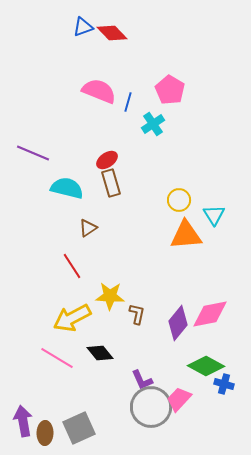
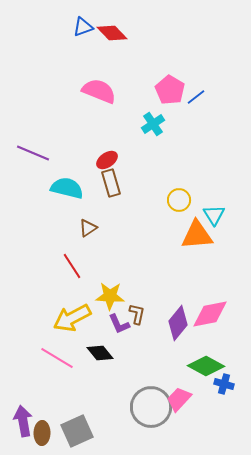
blue line: moved 68 px right, 5 px up; rotated 36 degrees clockwise
orange triangle: moved 11 px right
purple L-shape: moved 23 px left, 56 px up
gray square: moved 2 px left, 3 px down
brown ellipse: moved 3 px left
